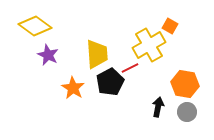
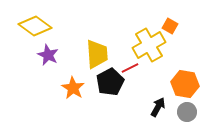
black arrow: rotated 18 degrees clockwise
